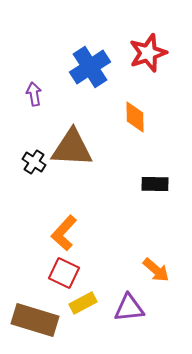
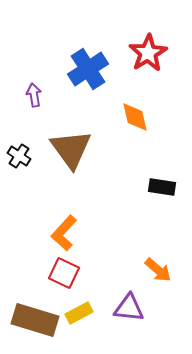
red star: rotated 12 degrees counterclockwise
blue cross: moved 2 px left, 2 px down
purple arrow: moved 1 px down
orange diamond: rotated 12 degrees counterclockwise
brown triangle: moved 1 px left, 1 px down; rotated 51 degrees clockwise
black cross: moved 15 px left, 6 px up
black rectangle: moved 7 px right, 3 px down; rotated 8 degrees clockwise
orange arrow: moved 2 px right
yellow rectangle: moved 4 px left, 10 px down
purple triangle: rotated 12 degrees clockwise
